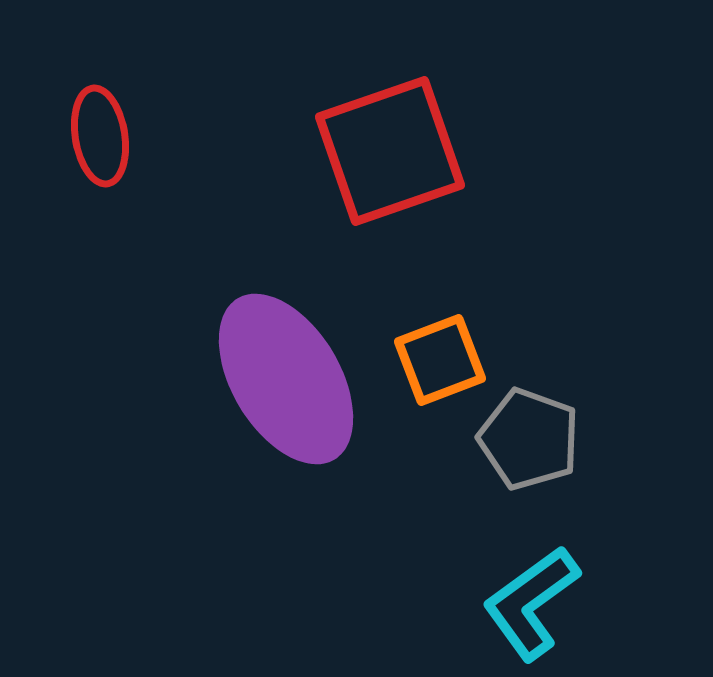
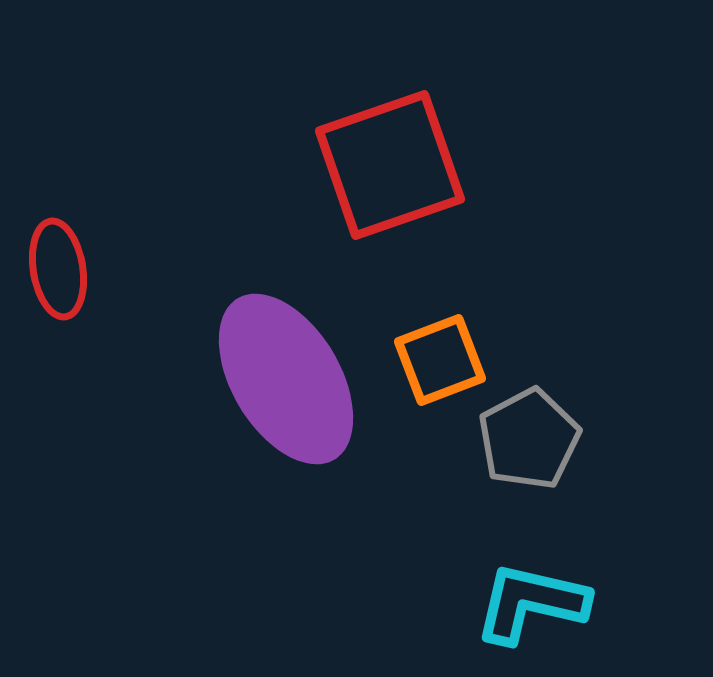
red ellipse: moved 42 px left, 133 px down
red square: moved 14 px down
gray pentagon: rotated 24 degrees clockwise
cyan L-shape: rotated 49 degrees clockwise
